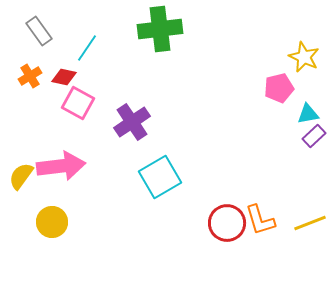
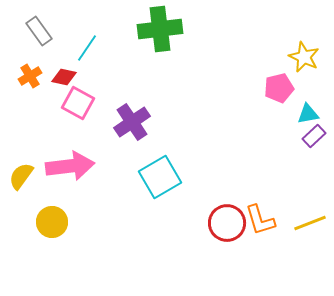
pink arrow: moved 9 px right
